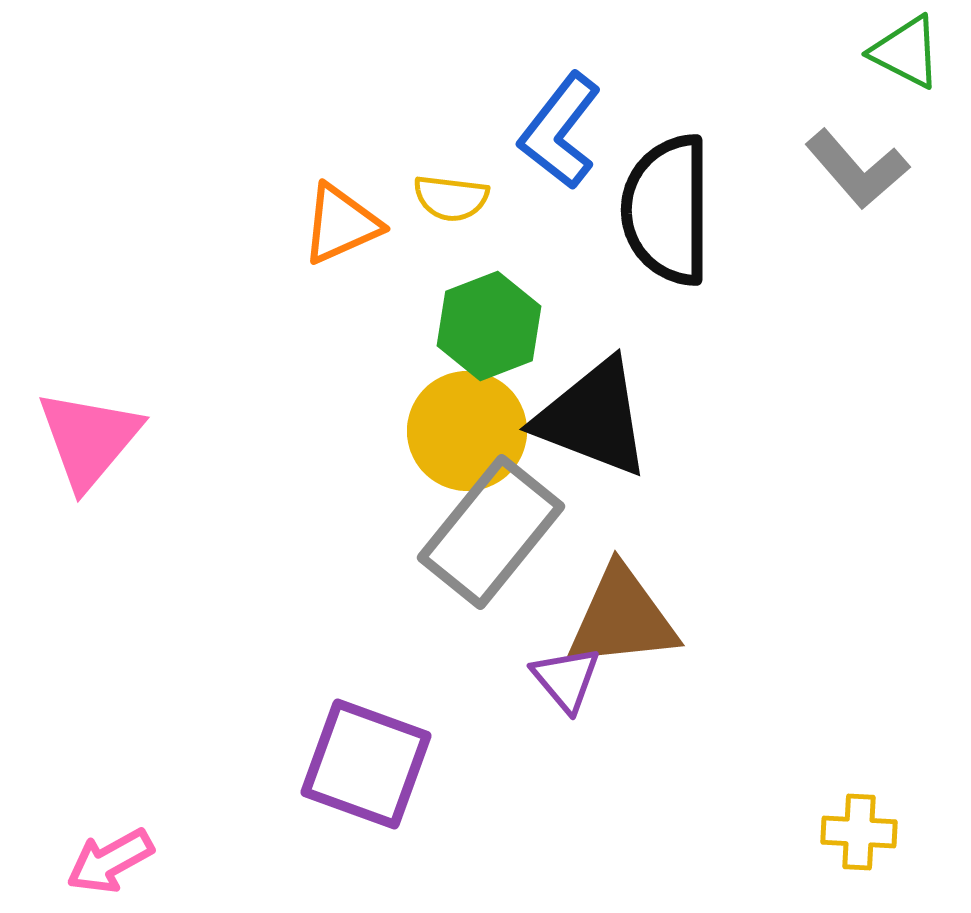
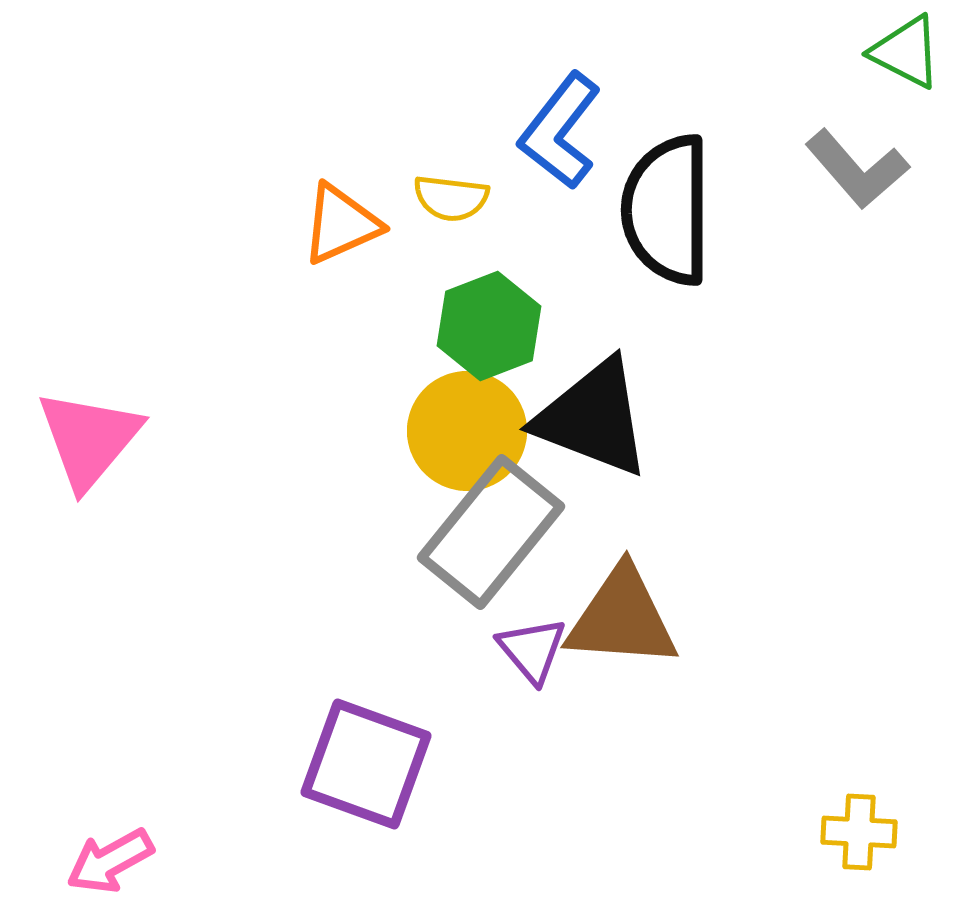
brown triangle: rotated 10 degrees clockwise
purple triangle: moved 34 px left, 29 px up
